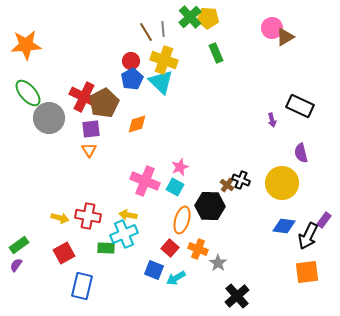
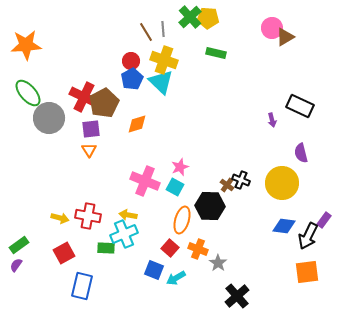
green rectangle at (216, 53): rotated 54 degrees counterclockwise
